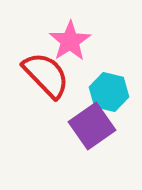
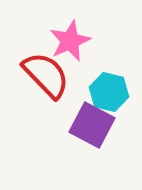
pink star: rotated 9 degrees clockwise
purple square: moved 1 px up; rotated 27 degrees counterclockwise
